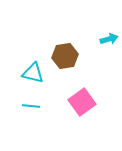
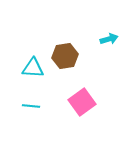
cyan triangle: moved 5 px up; rotated 10 degrees counterclockwise
